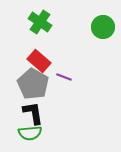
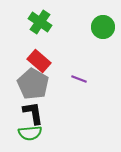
purple line: moved 15 px right, 2 px down
